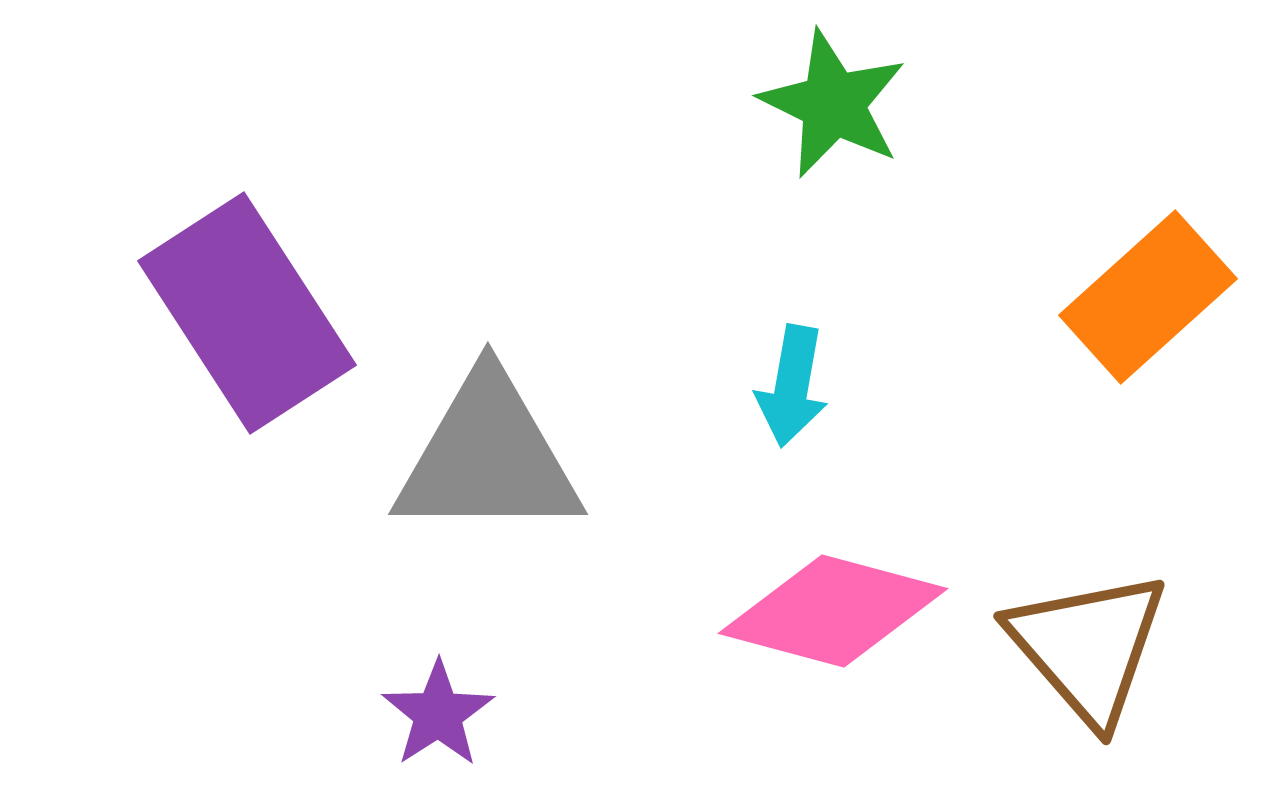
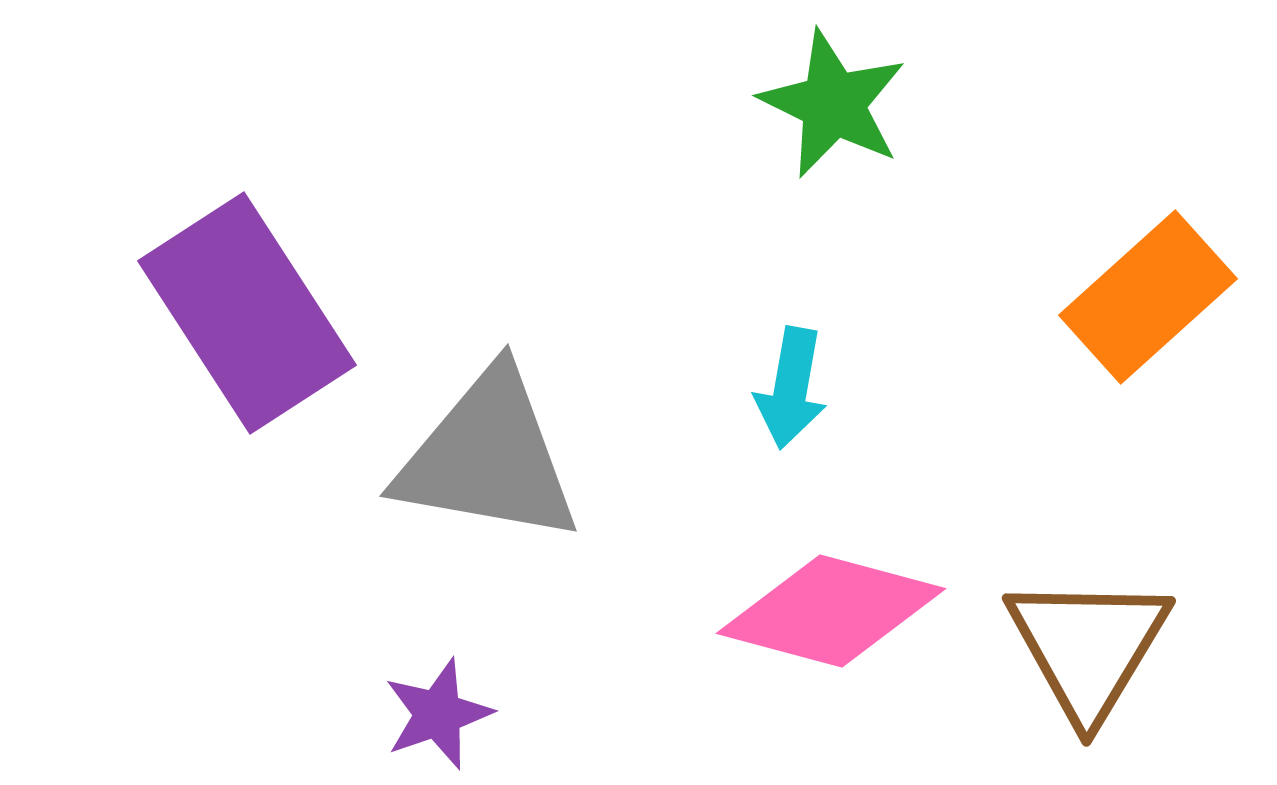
cyan arrow: moved 1 px left, 2 px down
gray triangle: rotated 10 degrees clockwise
pink diamond: moved 2 px left
brown triangle: rotated 12 degrees clockwise
purple star: rotated 14 degrees clockwise
